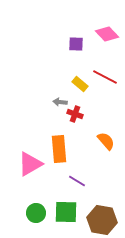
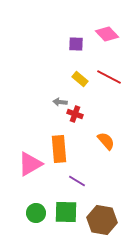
red line: moved 4 px right
yellow rectangle: moved 5 px up
